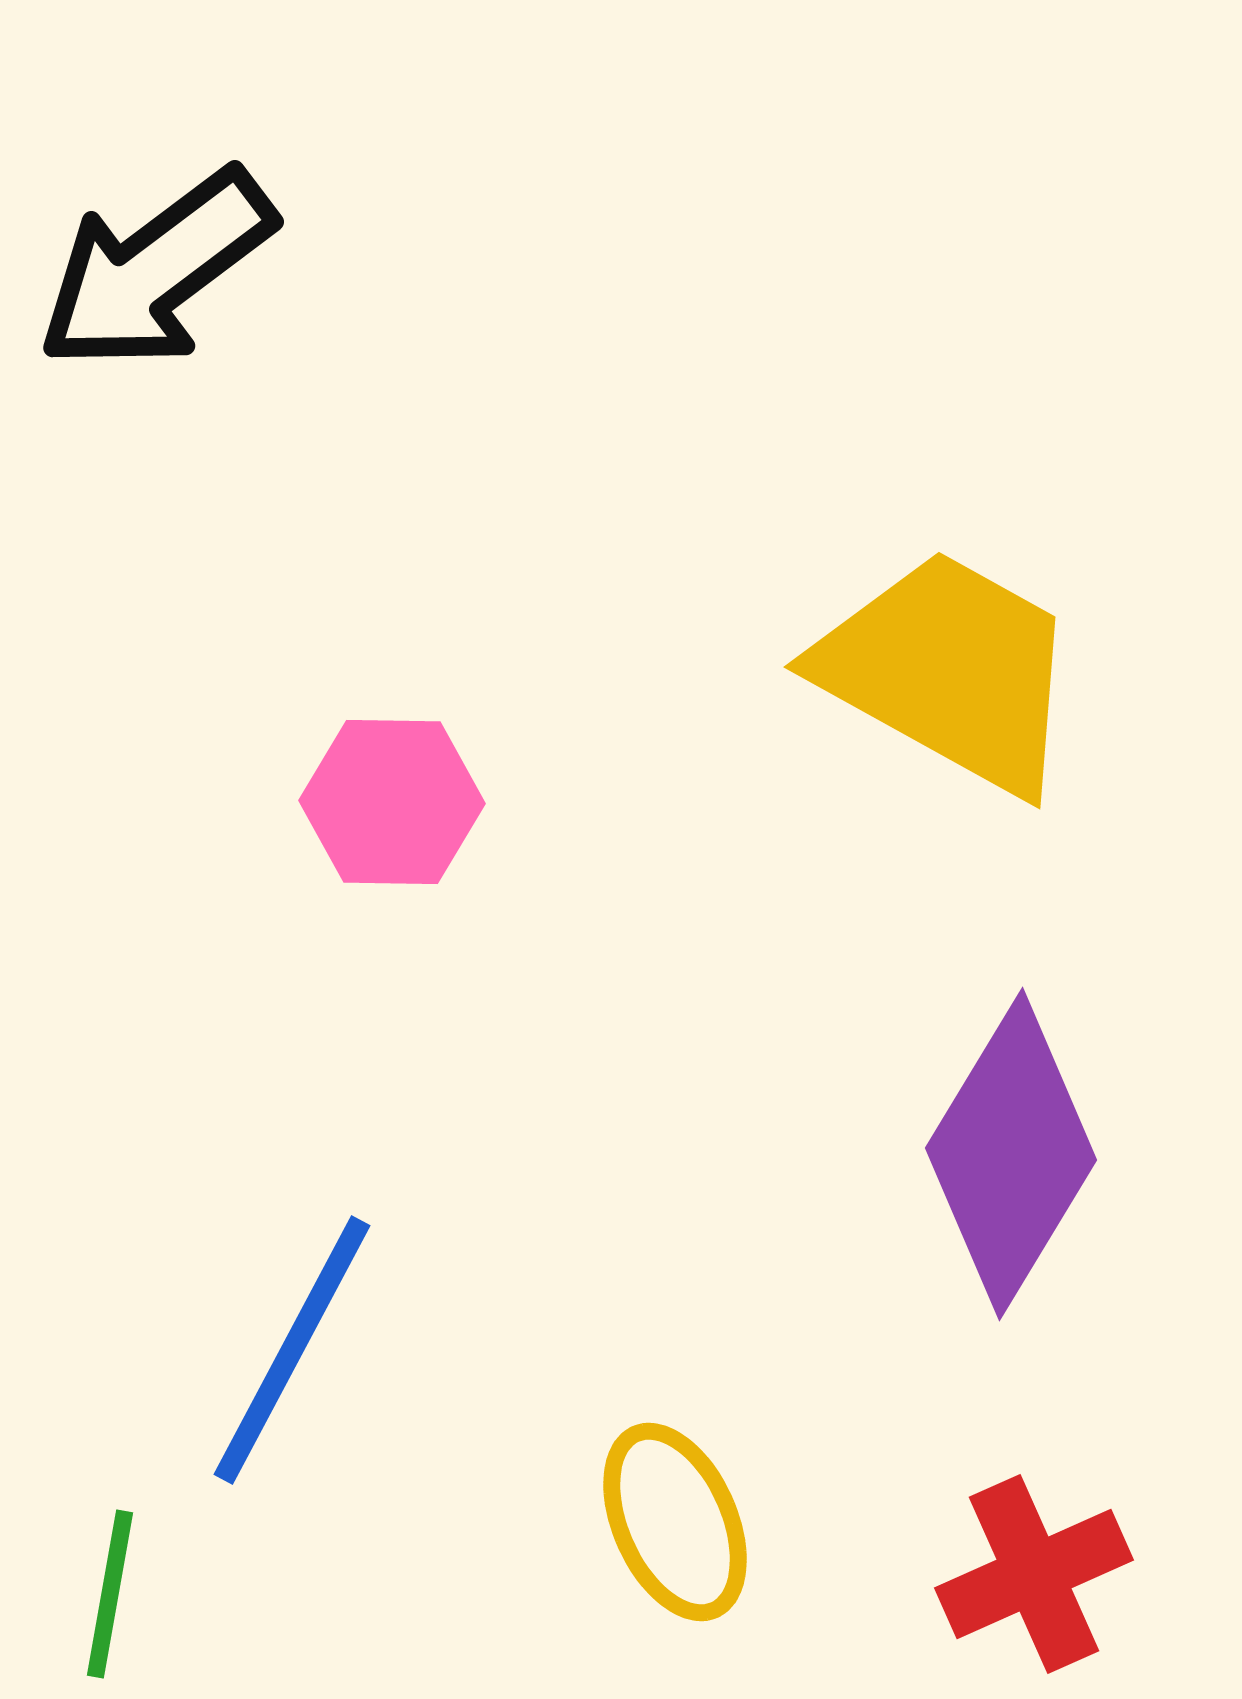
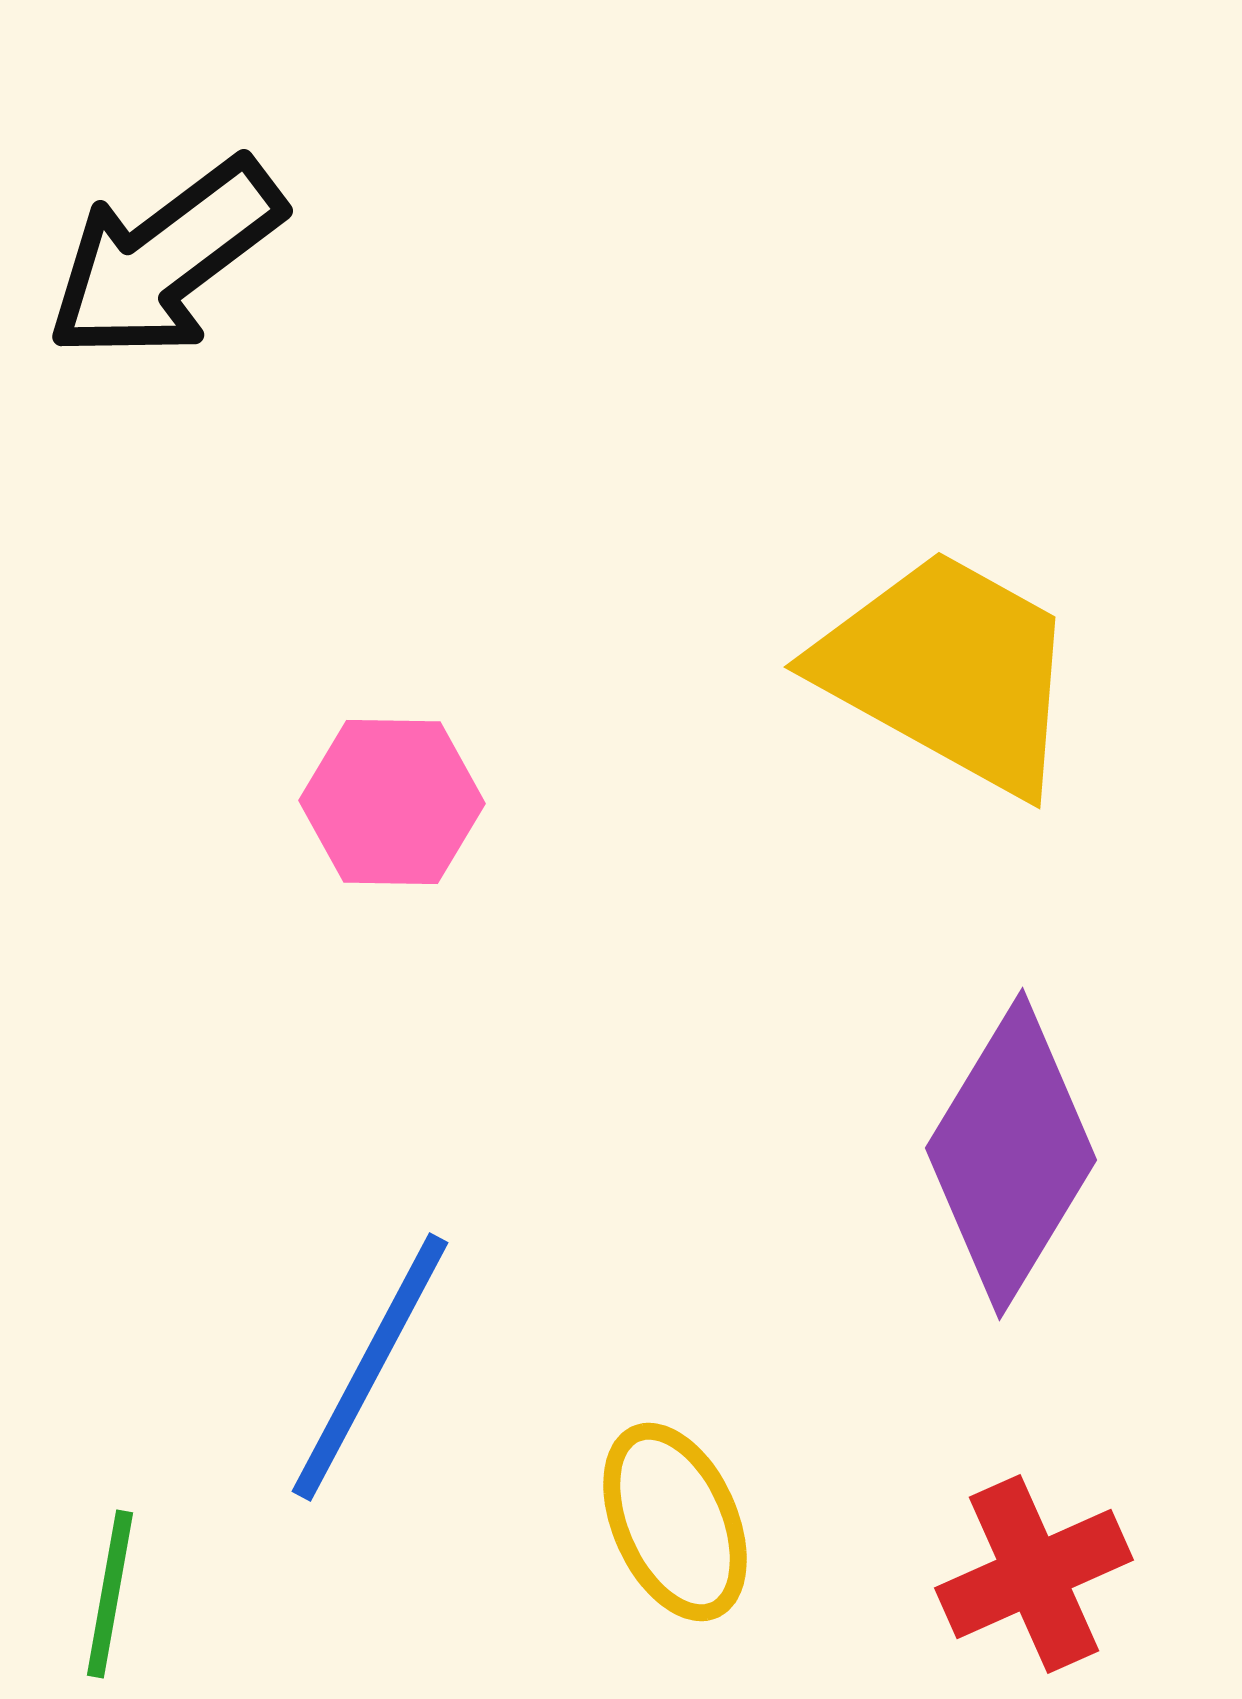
black arrow: moved 9 px right, 11 px up
blue line: moved 78 px right, 17 px down
